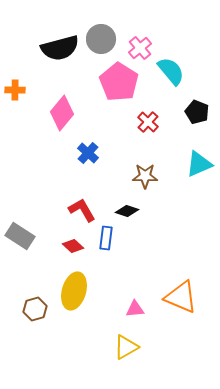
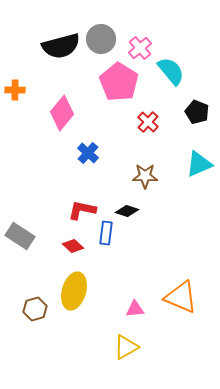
black semicircle: moved 1 px right, 2 px up
red L-shape: rotated 48 degrees counterclockwise
blue rectangle: moved 5 px up
